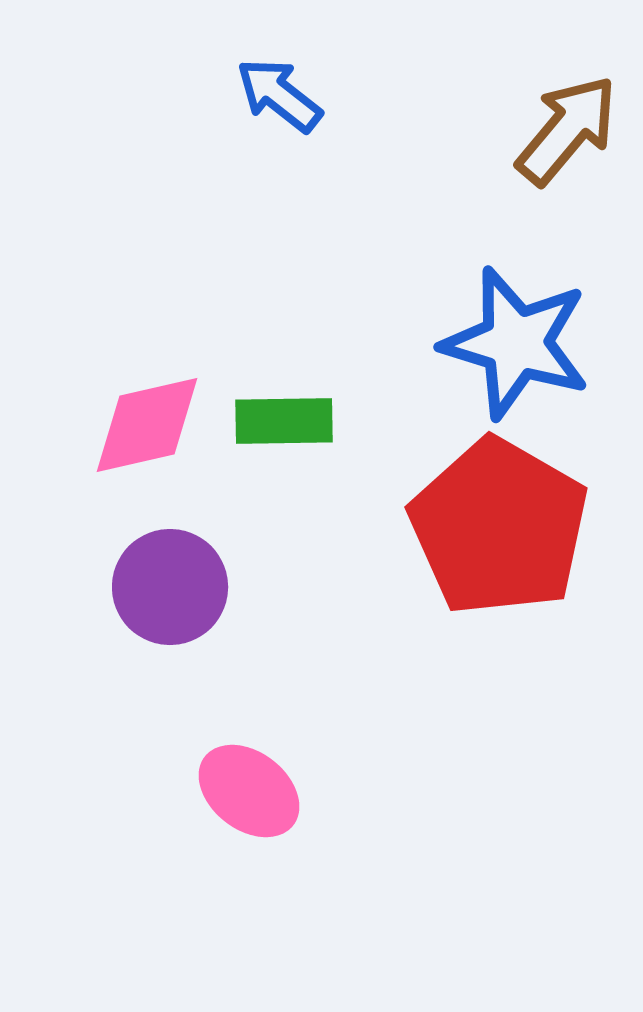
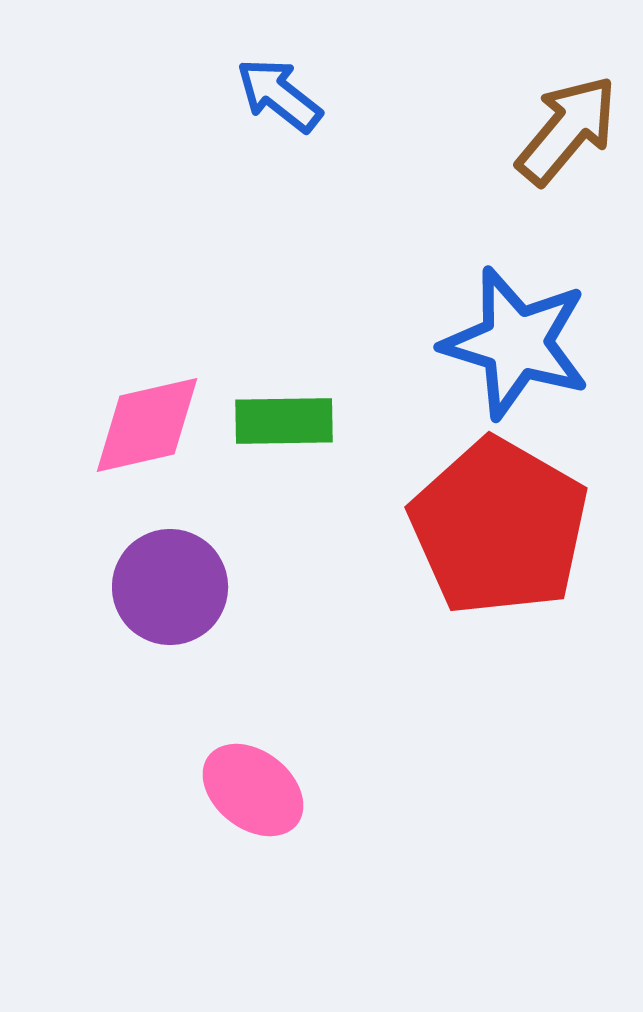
pink ellipse: moved 4 px right, 1 px up
